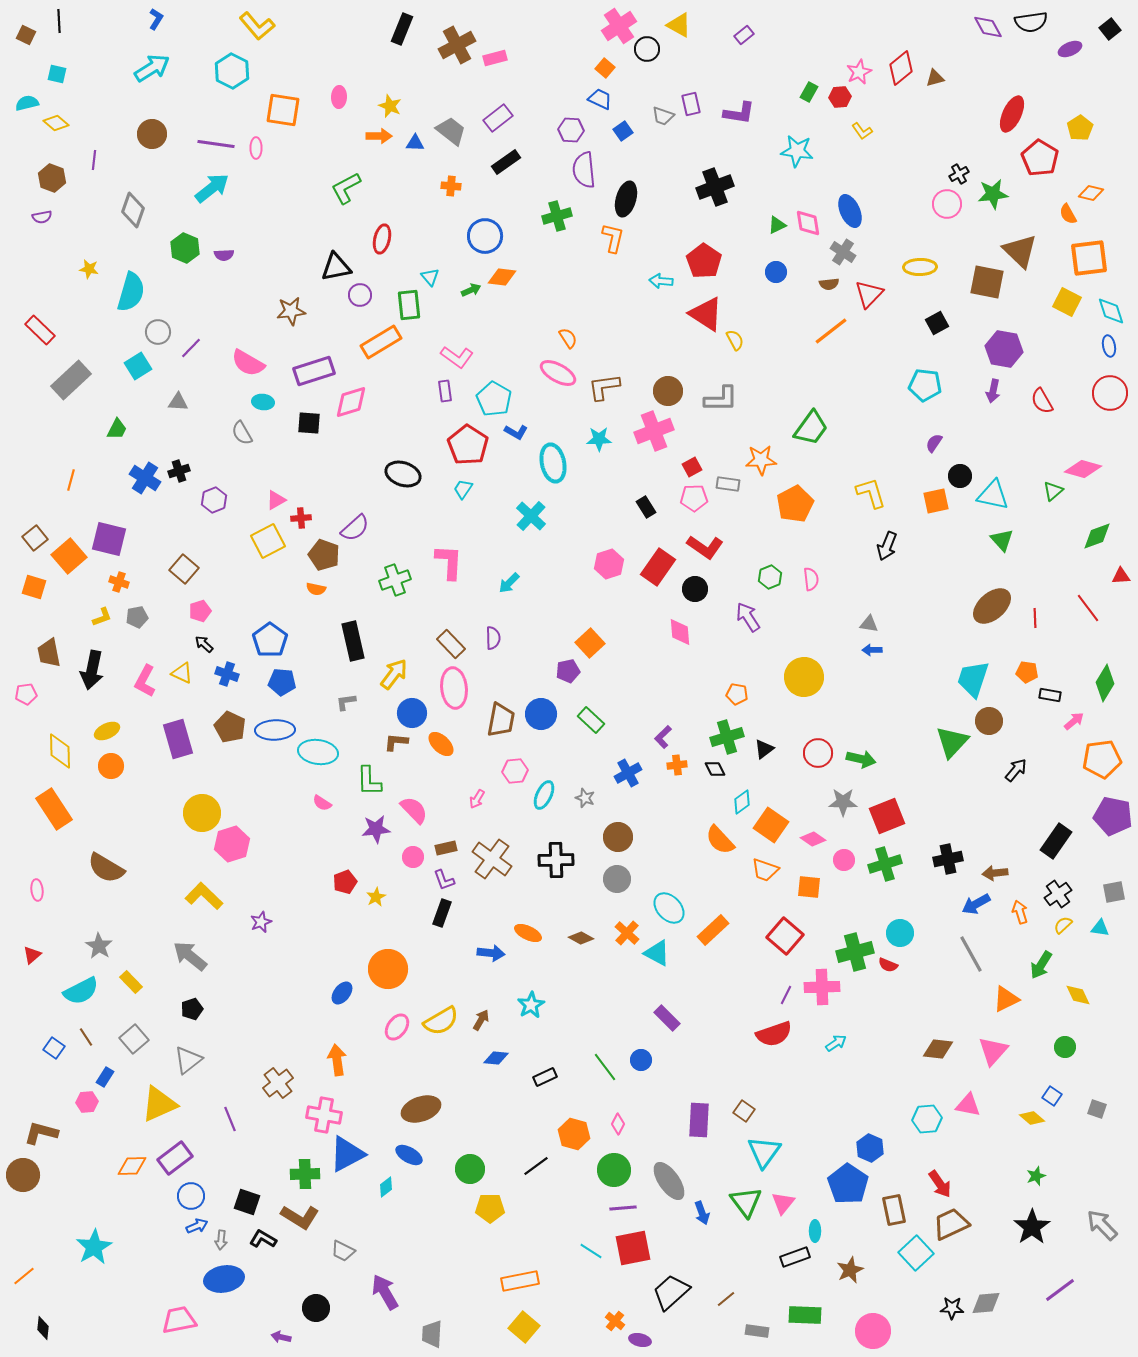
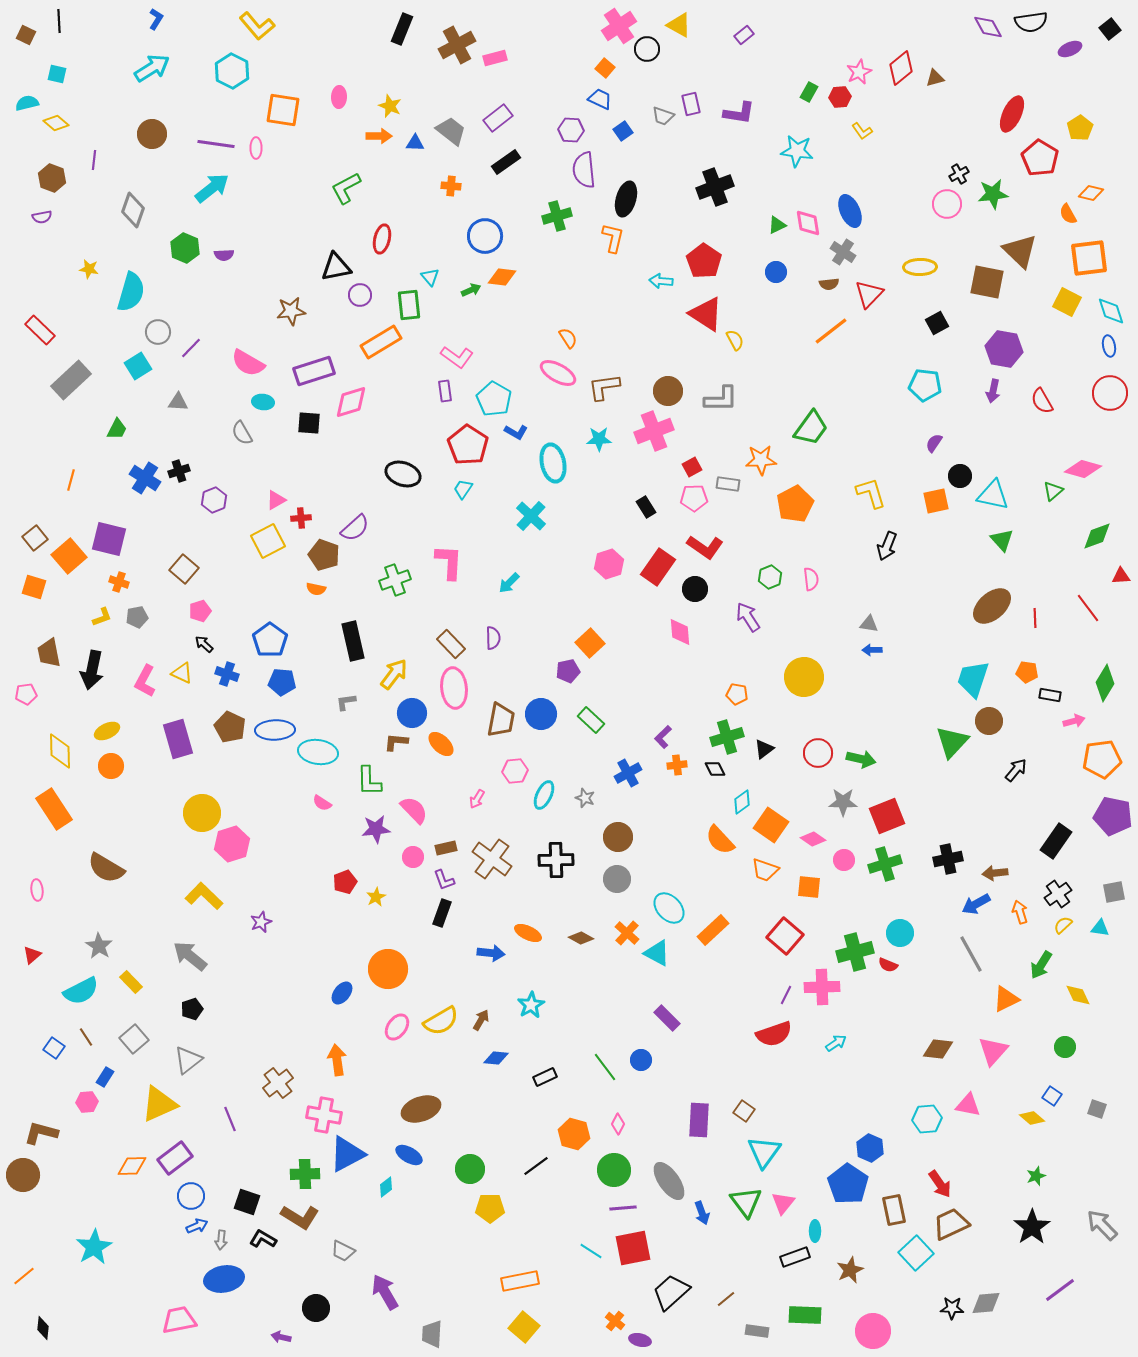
pink arrow at (1074, 721): rotated 25 degrees clockwise
